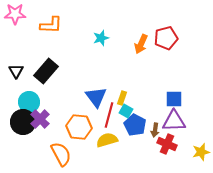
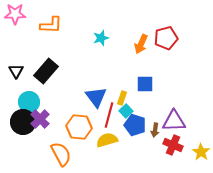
blue square: moved 29 px left, 15 px up
cyan square: rotated 16 degrees clockwise
blue pentagon: rotated 10 degrees counterclockwise
red cross: moved 6 px right, 1 px down
yellow star: rotated 24 degrees counterclockwise
